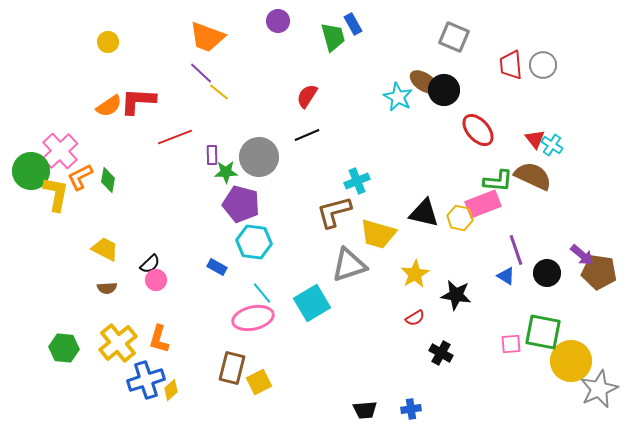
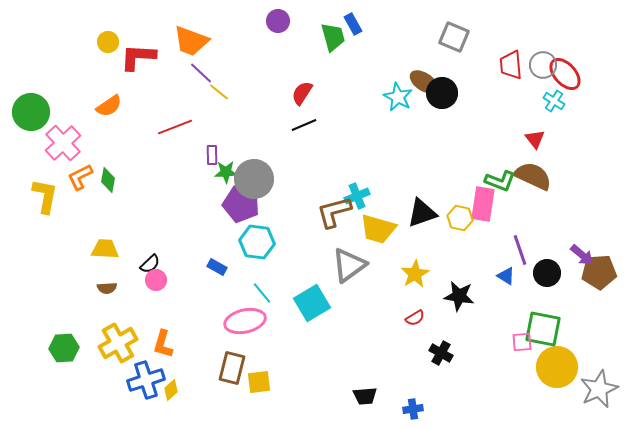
orange trapezoid at (207, 37): moved 16 px left, 4 px down
black circle at (444, 90): moved 2 px left, 3 px down
red semicircle at (307, 96): moved 5 px left, 3 px up
red L-shape at (138, 101): moved 44 px up
red ellipse at (478, 130): moved 87 px right, 56 px up
black line at (307, 135): moved 3 px left, 10 px up
red line at (175, 137): moved 10 px up
cyan cross at (552, 145): moved 2 px right, 44 px up
pink cross at (60, 151): moved 3 px right, 8 px up
gray circle at (259, 157): moved 5 px left, 22 px down
green circle at (31, 171): moved 59 px up
cyan cross at (357, 181): moved 15 px down
green L-shape at (498, 181): moved 2 px right; rotated 16 degrees clockwise
yellow L-shape at (56, 194): moved 11 px left, 2 px down
pink rectangle at (483, 204): rotated 60 degrees counterclockwise
black triangle at (424, 213): moved 2 px left; rotated 32 degrees counterclockwise
yellow trapezoid at (378, 234): moved 5 px up
cyan hexagon at (254, 242): moved 3 px right
yellow trapezoid at (105, 249): rotated 24 degrees counterclockwise
purple line at (516, 250): moved 4 px right
gray triangle at (349, 265): rotated 18 degrees counterclockwise
brown pentagon at (599, 272): rotated 12 degrees counterclockwise
black star at (456, 295): moved 3 px right, 1 px down
pink ellipse at (253, 318): moved 8 px left, 3 px down
green square at (543, 332): moved 3 px up
orange L-shape at (159, 339): moved 4 px right, 5 px down
yellow cross at (118, 343): rotated 9 degrees clockwise
pink square at (511, 344): moved 11 px right, 2 px up
green hexagon at (64, 348): rotated 8 degrees counterclockwise
yellow circle at (571, 361): moved 14 px left, 6 px down
yellow square at (259, 382): rotated 20 degrees clockwise
blue cross at (411, 409): moved 2 px right
black trapezoid at (365, 410): moved 14 px up
